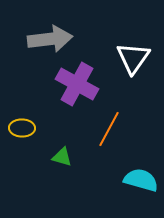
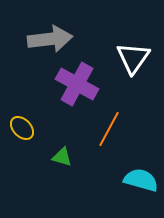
yellow ellipse: rotated 45 degrees clockwise
